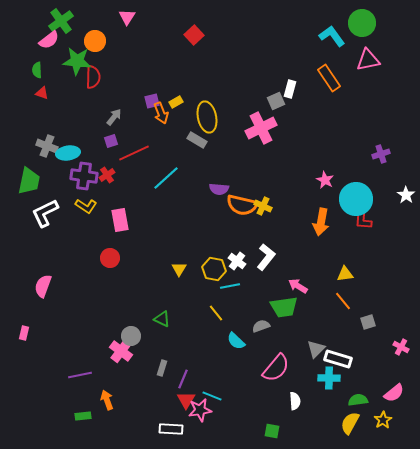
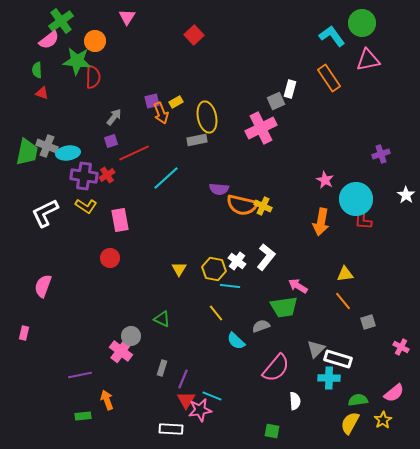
gray rectangle at (197, 140): rotated 42 degrees counterclockwise
green trapezoid at (29, 181): moved 2 px left, 29 px up
cyan line at (230, 286): rotated 18 degrees clockwise
